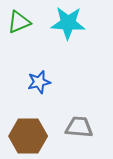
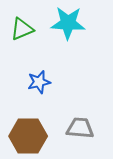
green triangle: moved 3 px right, 7 px down
gray trapezoid: moved 1 px right, 1 px down
